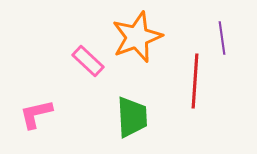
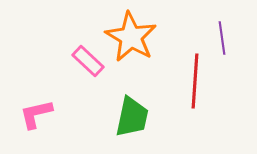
orange star: moved 6 px left; rotated 21 degrees counterclockwise
green trapezoid: rotated 15 degrees clockwise
